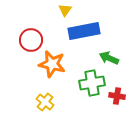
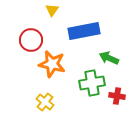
yellow triangle: moved 13 px left
